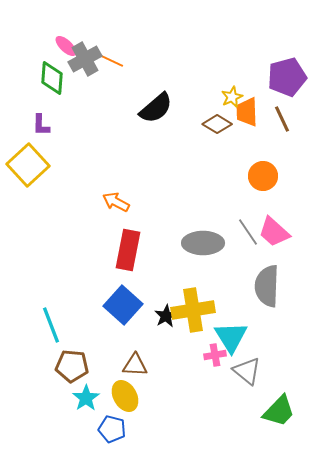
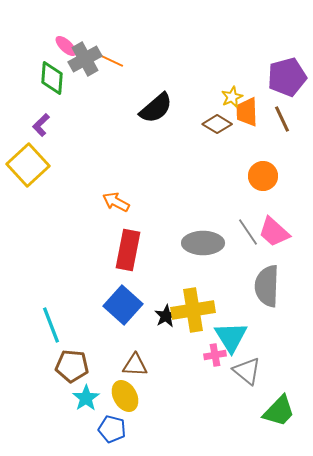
purple L-shape: rotated 45 degrees clockwise
